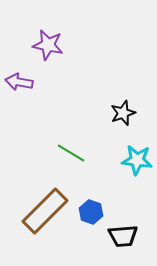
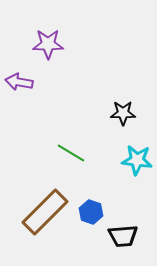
purple star: moved 1 px up; rotated 12 degrees counterclockwise
black star: rotated 20 degrees clockwise
brown rectangle: moved 1 px down
